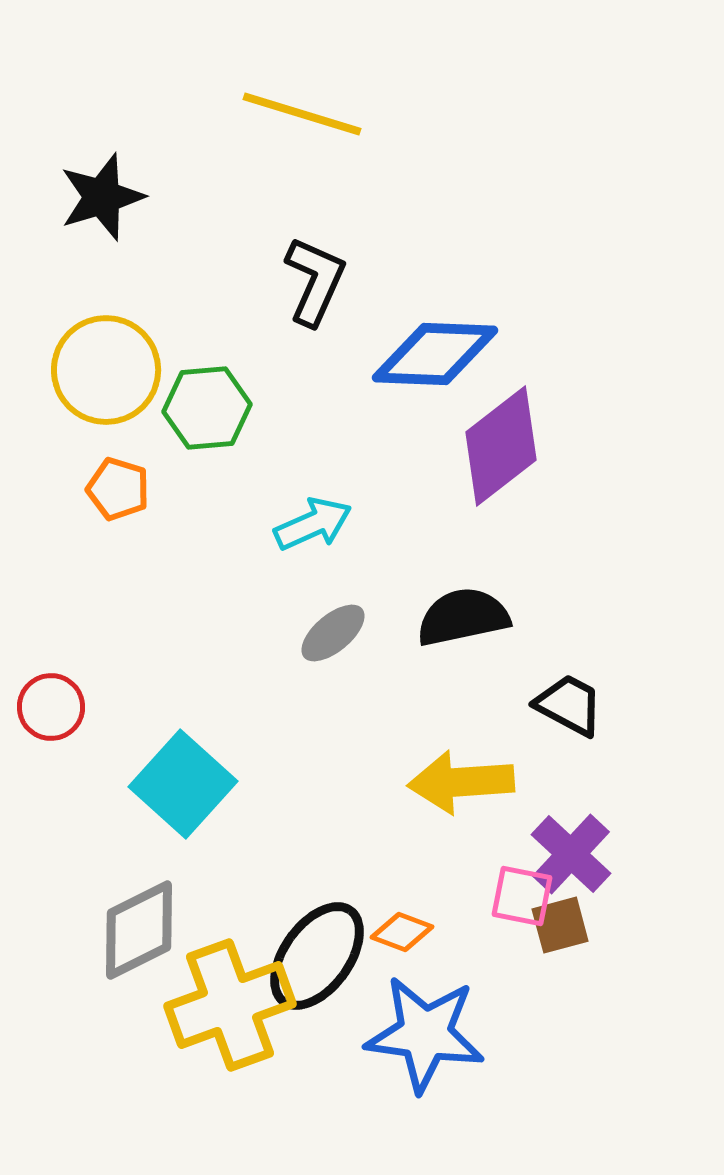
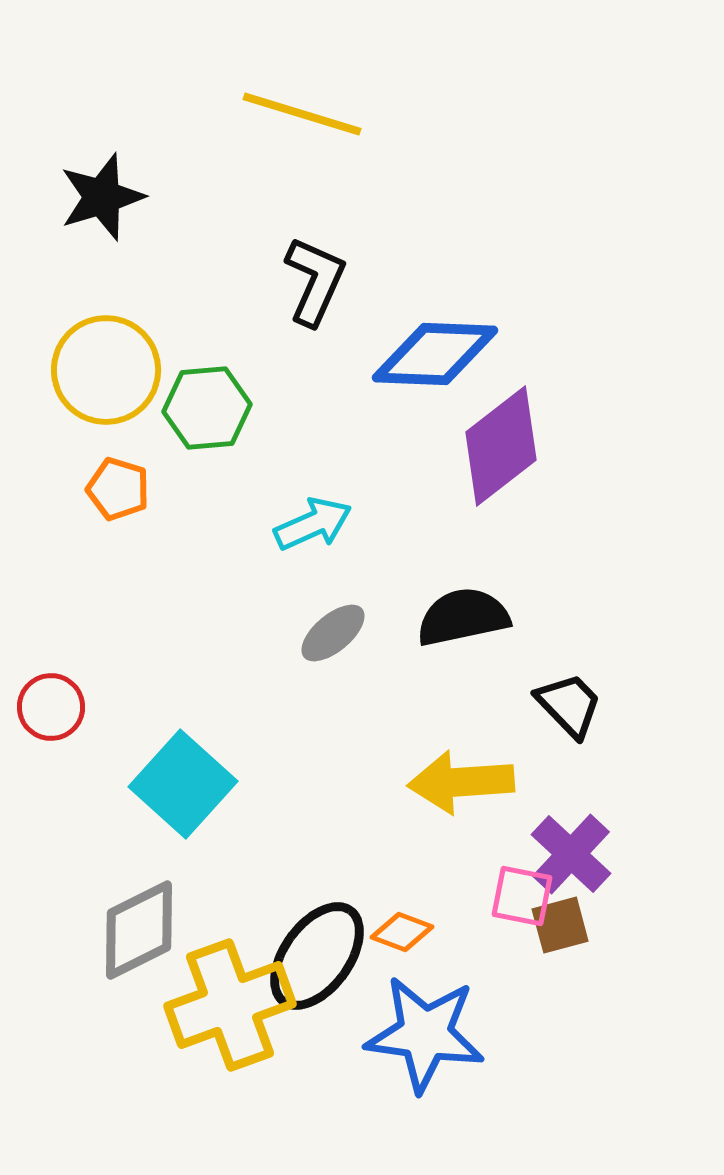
black trapezoid: rotated 18 degrees clockwise
